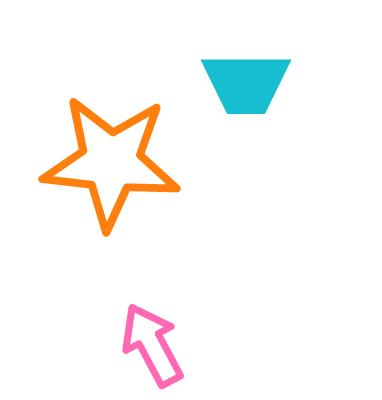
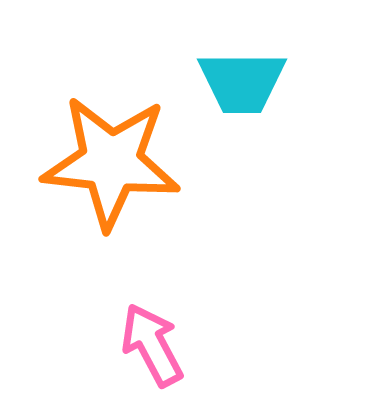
cyan trapezoid: moved 4 px left, 1 px up
